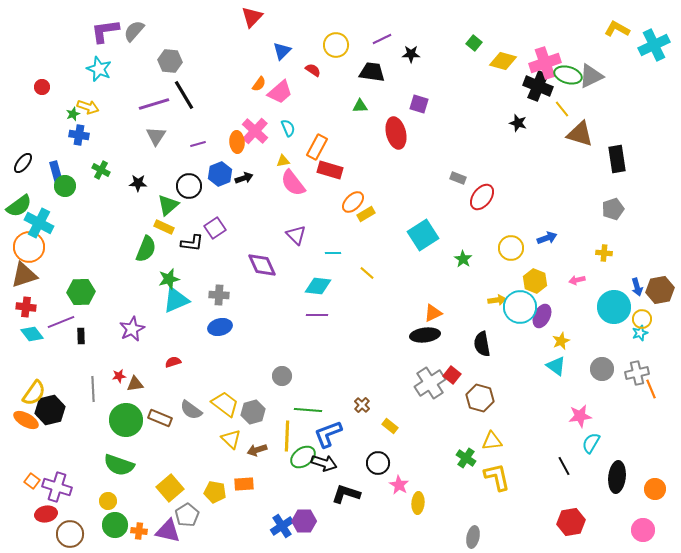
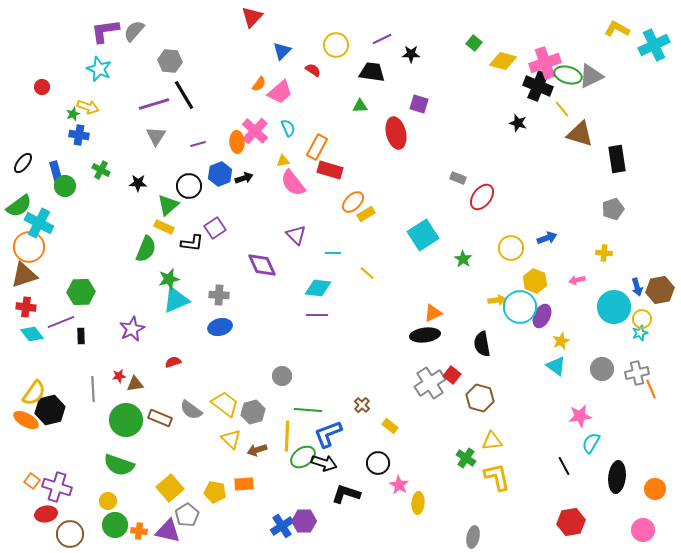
cyan diamond at (318, 286): moved 2 px down
